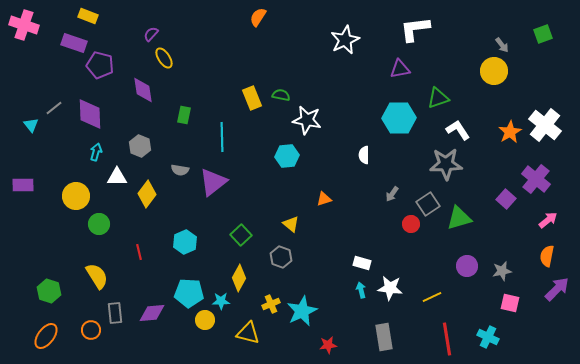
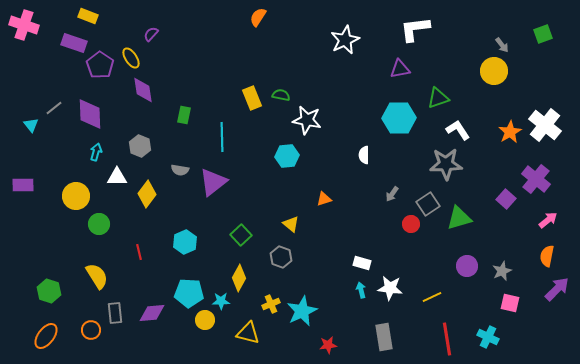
yellow ellipse at (164, 58): moved 33 px left
purple pentagon at (100, 65): rotated 20 degrees clockwise
gray star at (502, 271): rotated 12 degrees counterclockwise
